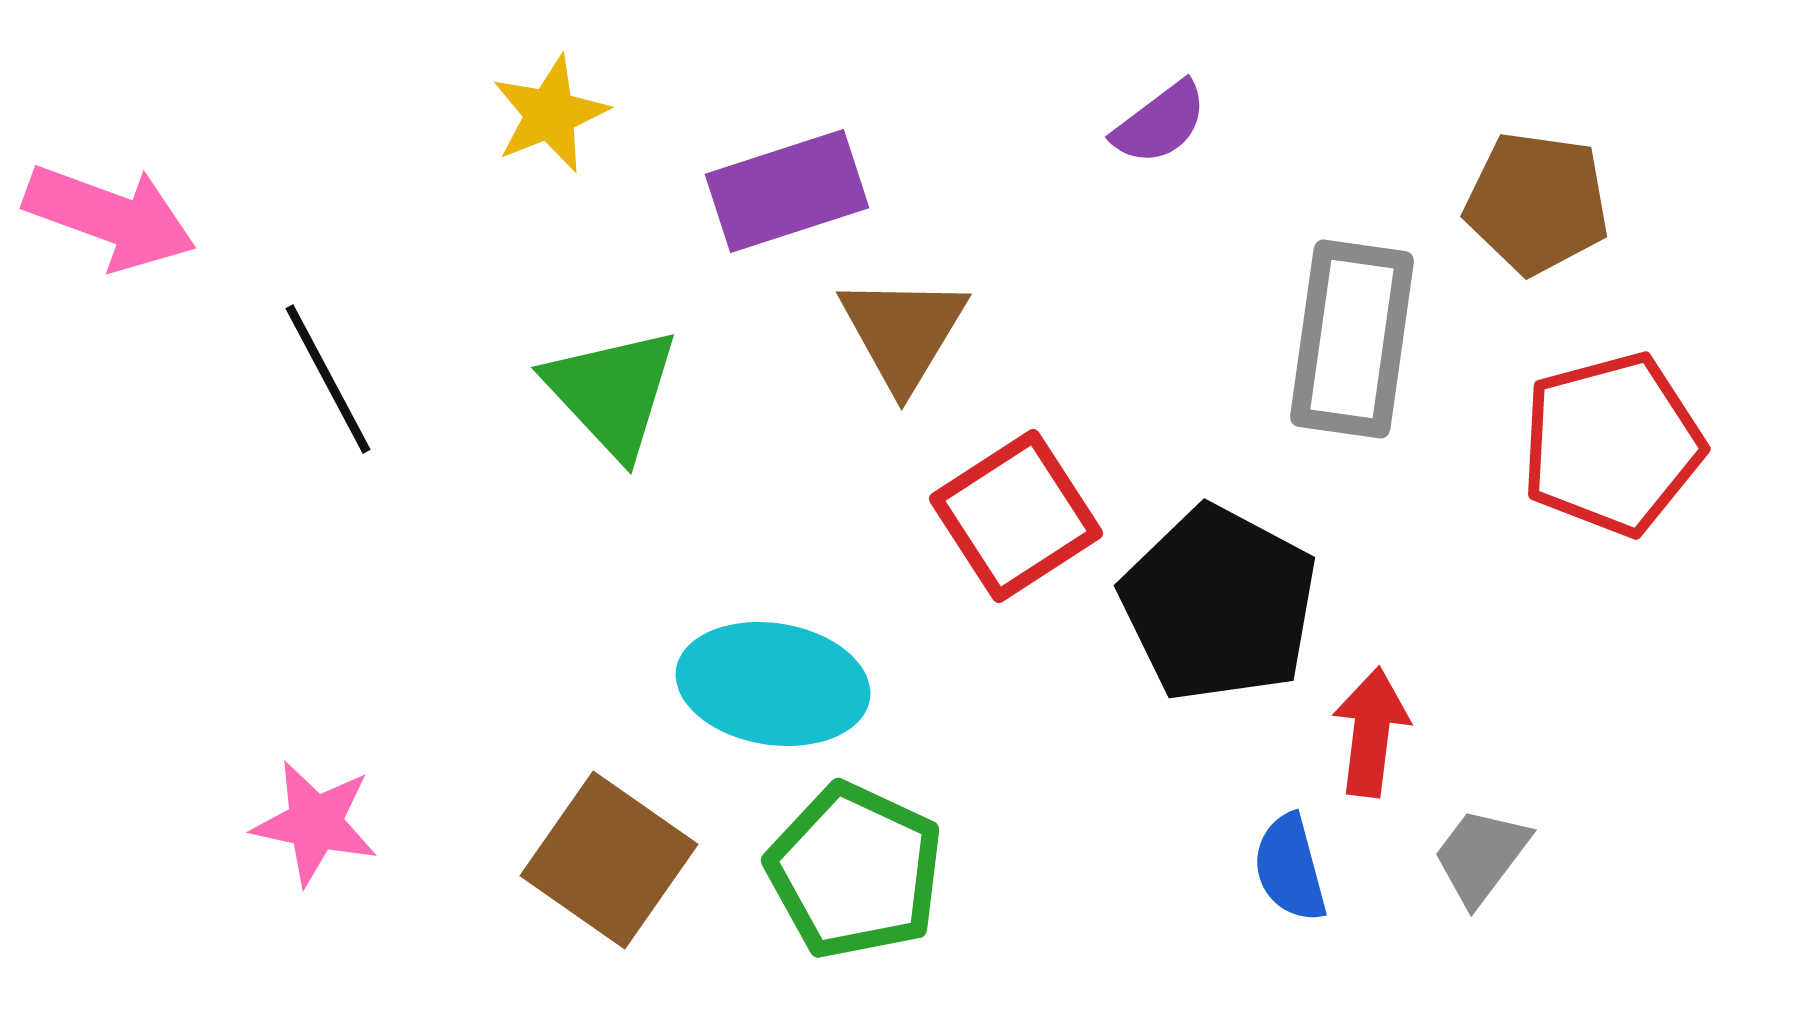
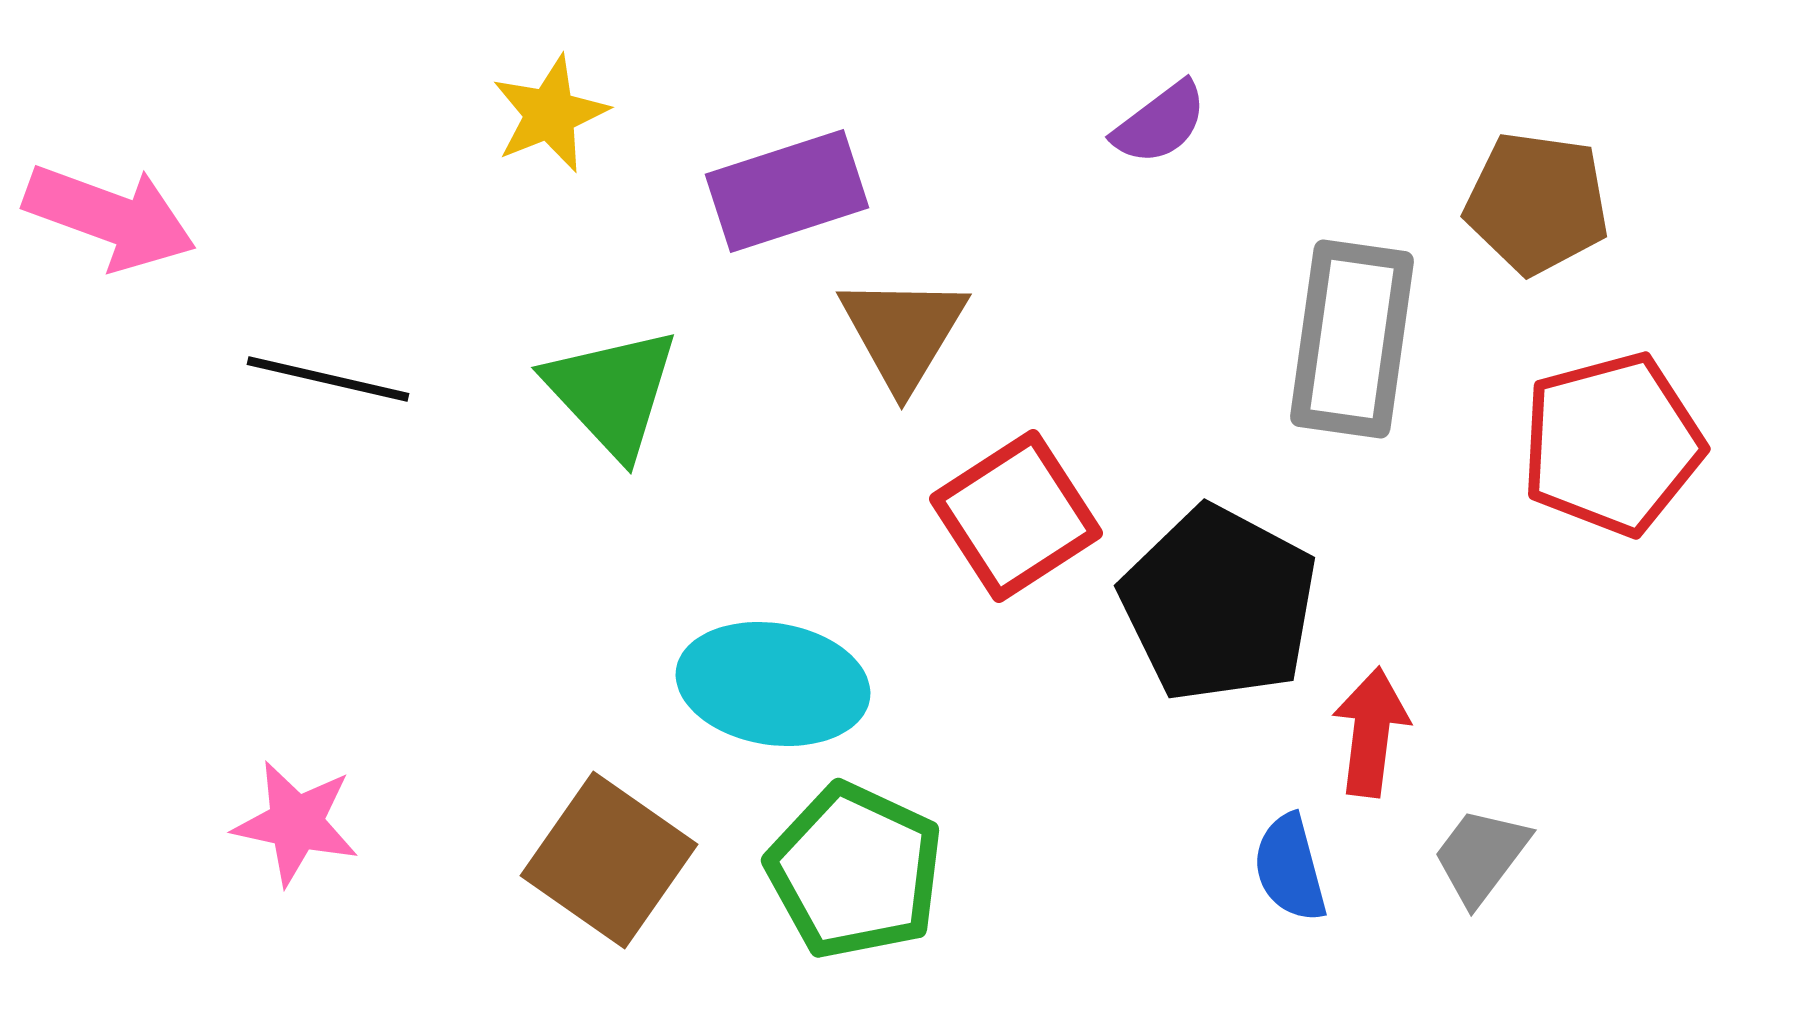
black line: rotated 49 degrees counterclockwise
pink star: moved 19 px left
